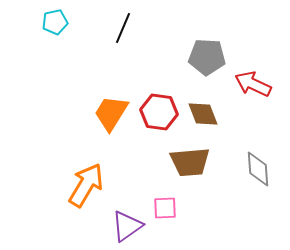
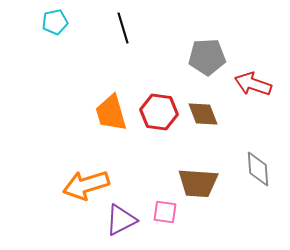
black line: rotated 40 degrees counterclockwise
gray pentagon: rotated 6 degrees counterclockwise
red arrow: rotated 6 degrees counterclockwise
orange trapezoid: rotated 48 degrees counterclockwise
brown trapezoid: moved 8 px right, 21 px down; rotated 9 degrees clockwise
orange arrow: rotated 138 degrees counterclockwise
pink square: moved 4 px down; rotated 10 degrees clockwise
purple triangle: moved 6 px left, 6 px up; rotated 8 degrees clockwise
